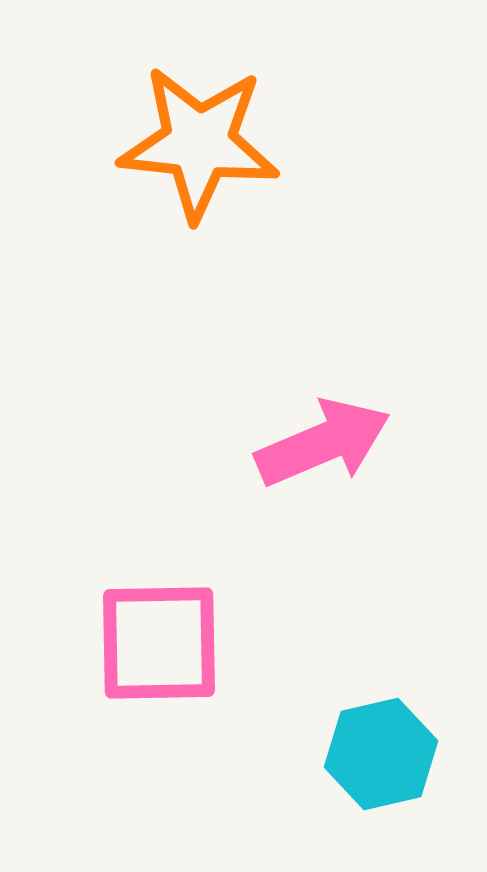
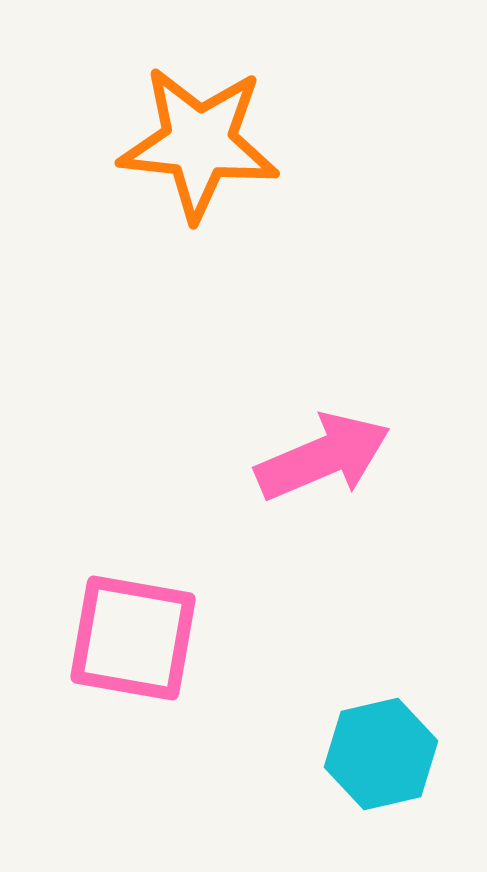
pink arrow: moved 14 px down
pink square: moved 26 px left, 5 px up; rotated 11 degrees clockwise
